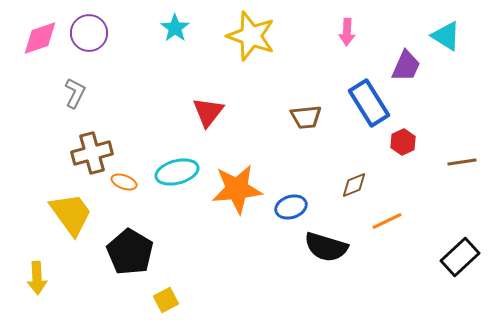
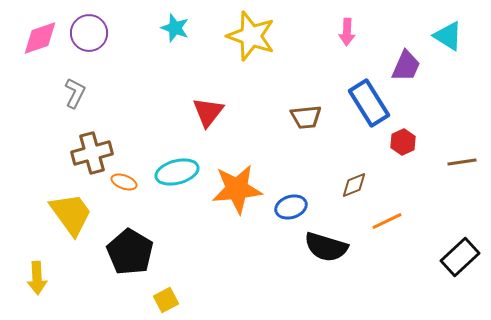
cyan star: rotated 16 degrees counterclockwise
cyan triangle: moved 2 px right
